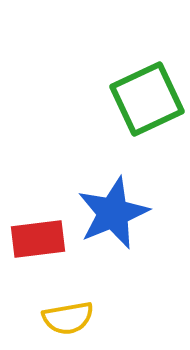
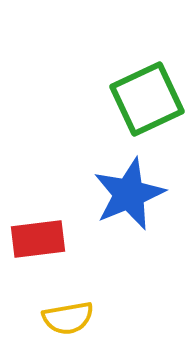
blue star: moved 16 px right, 19 px up
